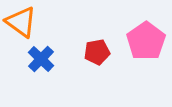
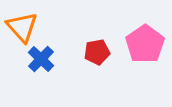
orange triangle: moved 1 px right, 5 px down; rotated 12 degrees clockwise
pink pentagon: moved 1 px left, 3 px down
